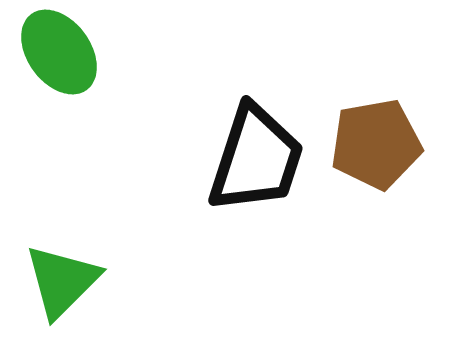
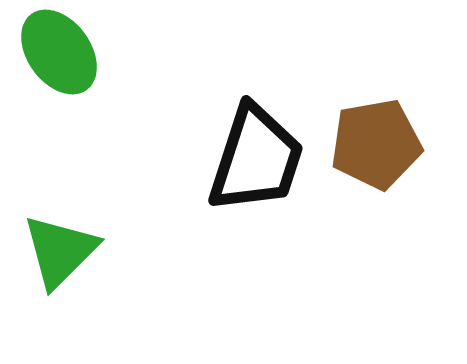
green triangle: moved 2 px left, 30 px up
